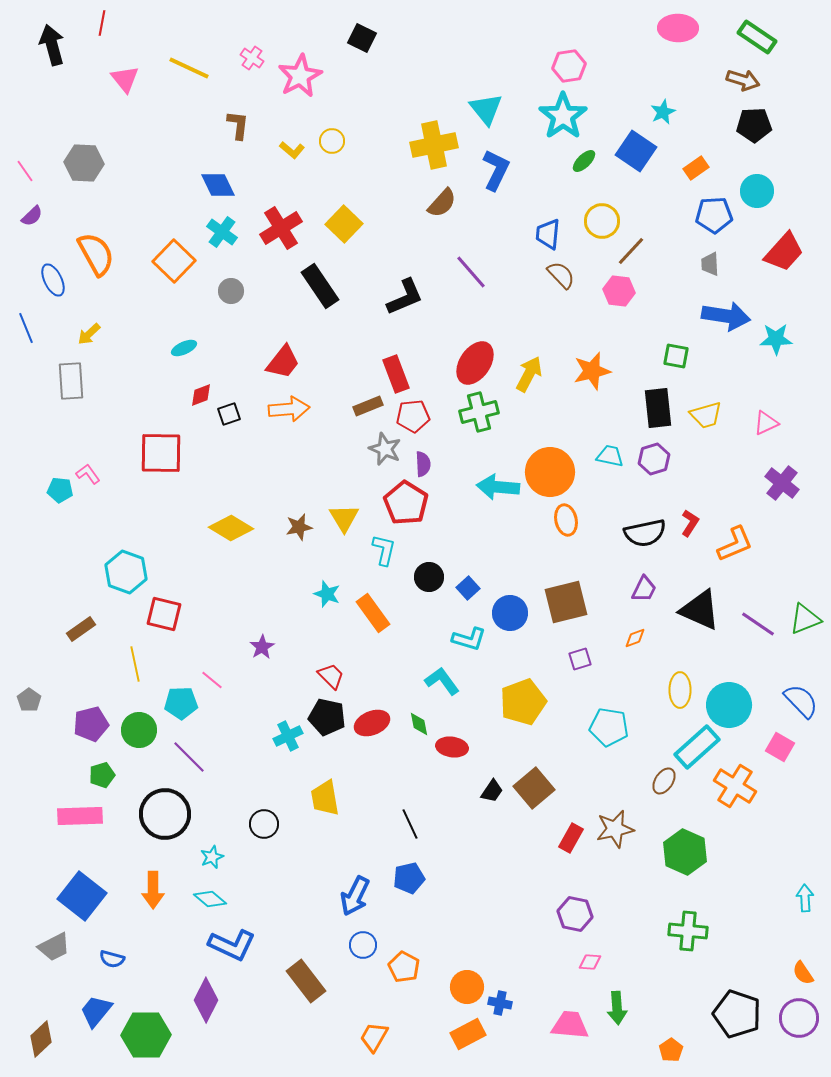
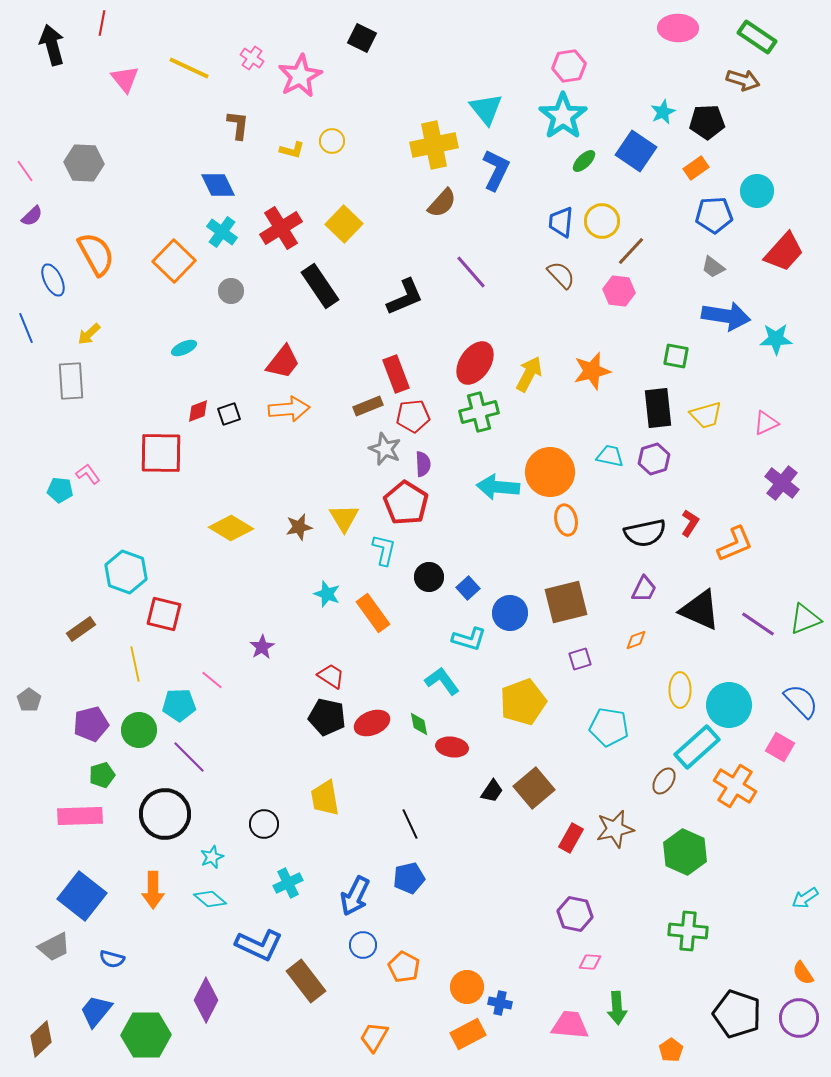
black pentagon at (754, 125): moved 47 px left, 3 px up
yellow L-shape at (292, 150): rotated 25 degrees counterclockwise
blue trapezoid at (548, 234): moved 13 px right, 12 px up
gray trapezoid at (710, 264): moved 3 px right, 3 px down; rotated 50 degrees counterclockwise
red diamond at (201, 395): moved 3 px left, 16 px down
orange diamond at (635, 638): moved 1 px right, 2 px down
red trapezoid at (331, 676): rotated 12 degrees counterclockwise
cyan pentagon at (181, 703): moved 2 px left, 2 px down
cyan cross at (288, 736): moved 147 px down
cyan arrow at (805, 898): rotated 120 degrees counterclockwise
blue L-shape at (232, 945): moved 27 px right
